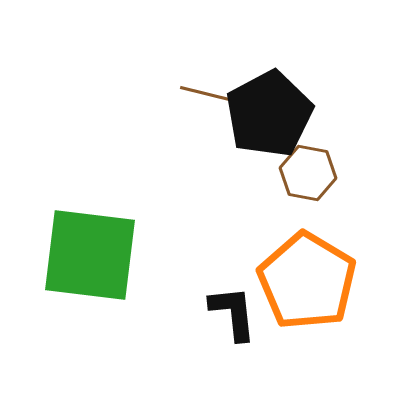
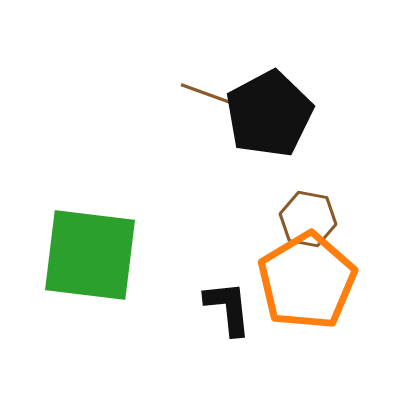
brown line: rotated 6 degrees clockwise
brown hexagon: moved 46 px down
orange pentagon: rotated 10 degrees clockwise
black L-shape: moved 5 px left, 5 px up
